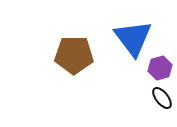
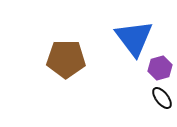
blue triangle: moved 1 px right
brown pentagon: moved 8 px left, 4 px down
